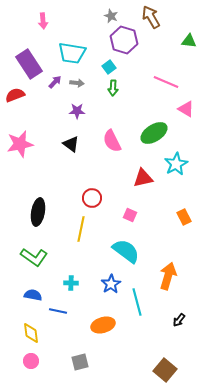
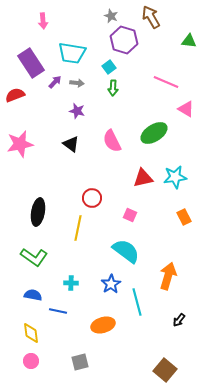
purple rectangle: moved 2 px right, 1 px up
purple star: rotated 14 degrees clockwise
cyan star: moved 1 px left, 13 px down; rotated 20 degrees clockwise
yellow line: moved 3 px left, 1 px up
